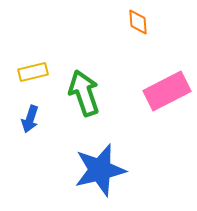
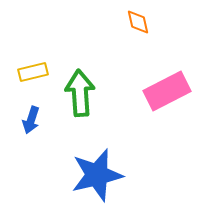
orange diamond: rotated 8 degrees counterclockwise
green arrow: moved 4 px left; rotated 15 degrees clockwise
blue arrow: moved 1 px right, 1 px down
blue star: moved 3 px left, 5 px down
